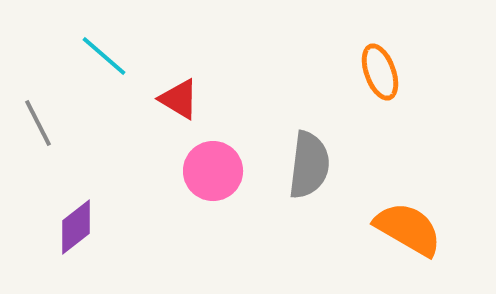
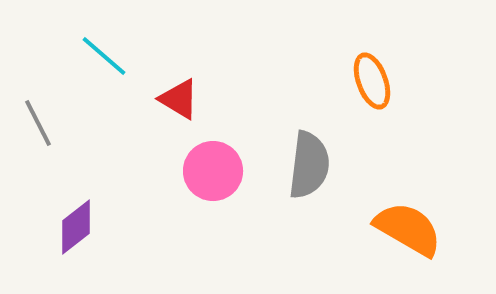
orange ellipse: moved 8 px left, 9 px down
